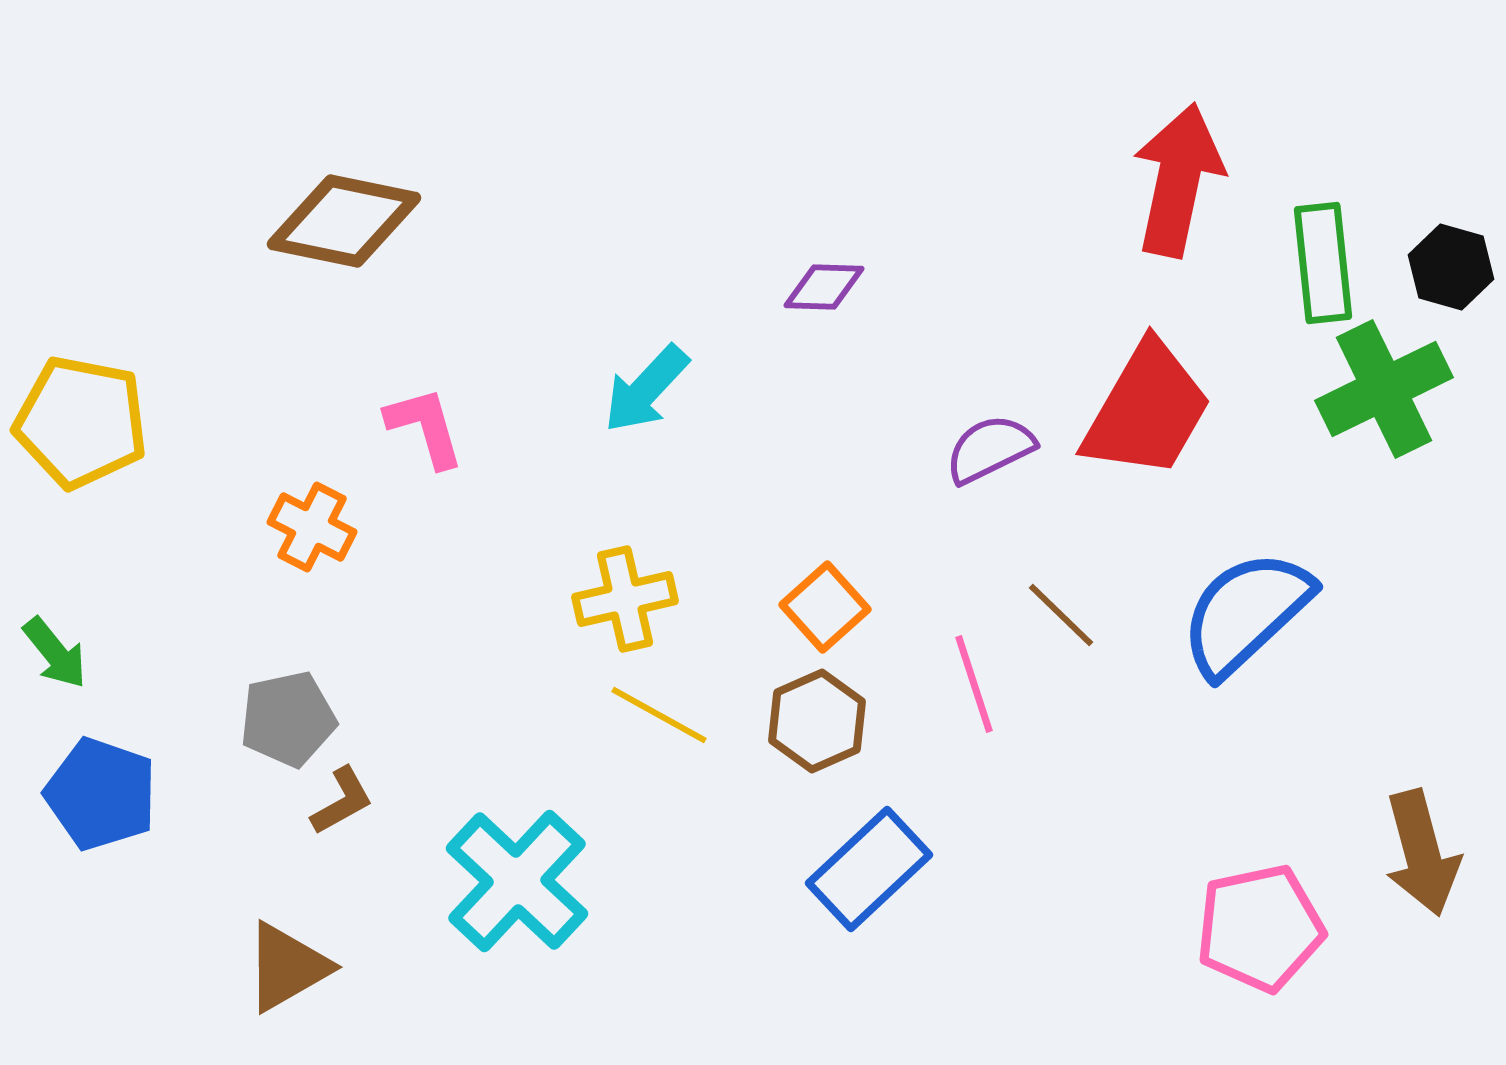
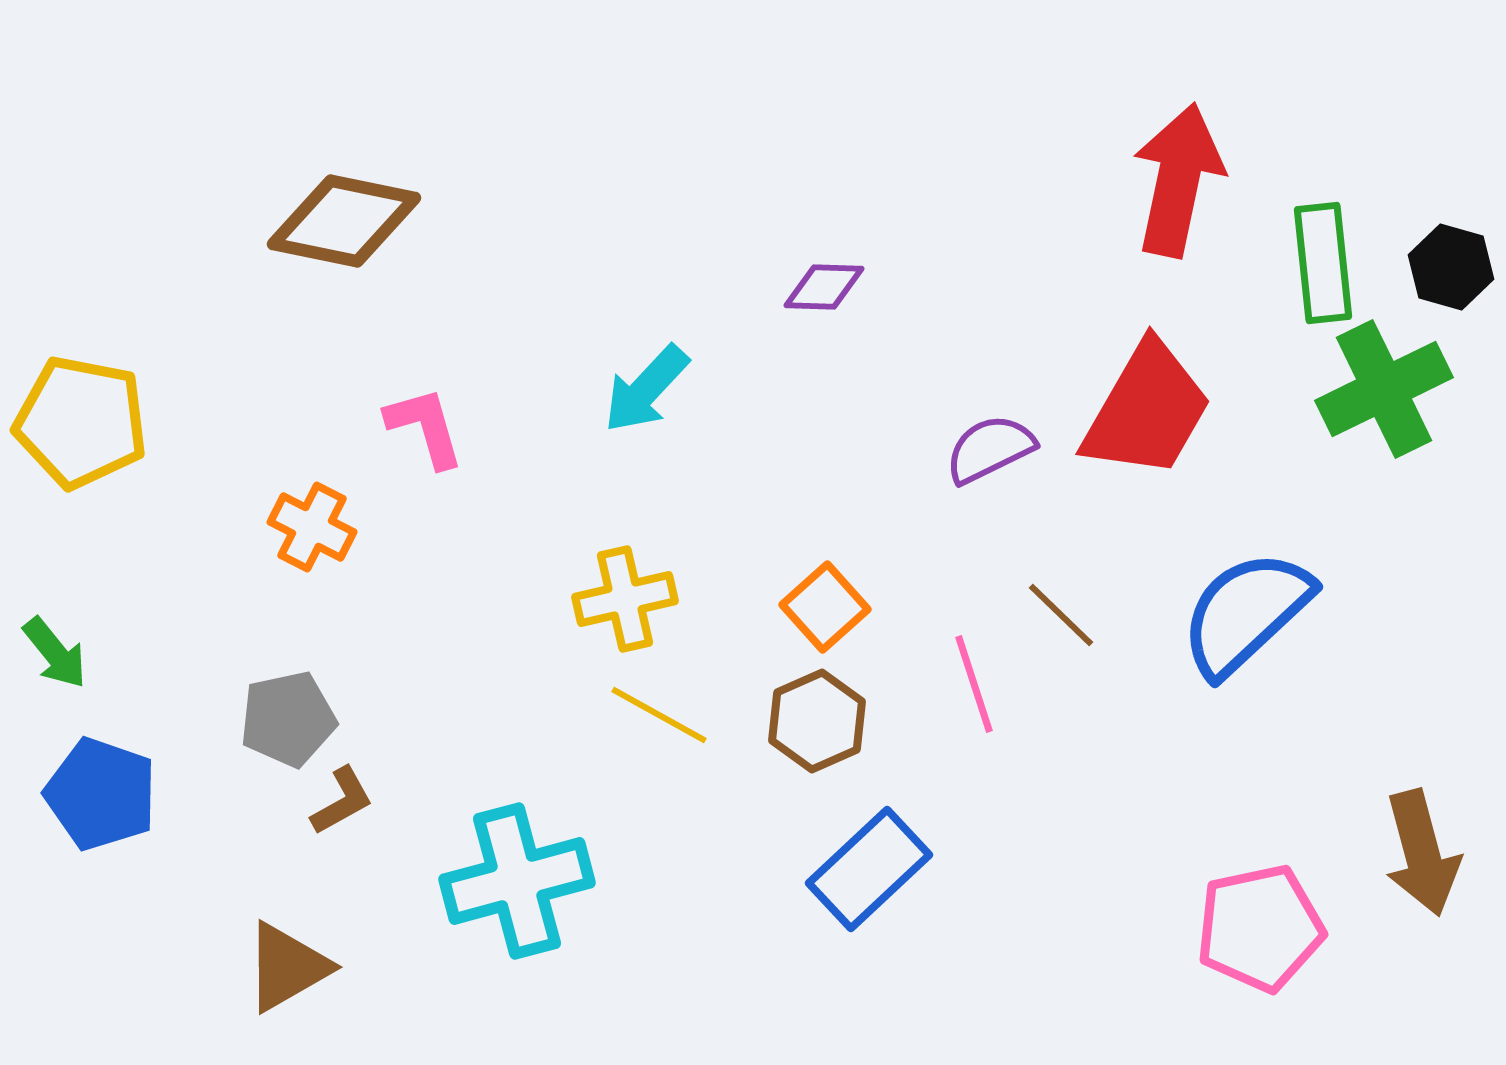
cyan cross: rotated 32 degrees clockwise
